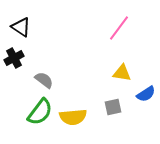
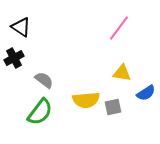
blue semicircle: moved 1 px up
yellow semicircle: moved 13 px right, 17 px up
